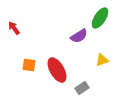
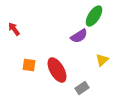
green ellipse: moved 6 px left, 2 px up
red arrow: moved 1 px down
yellow triangle: rotated 24 degrees counterclockwise
